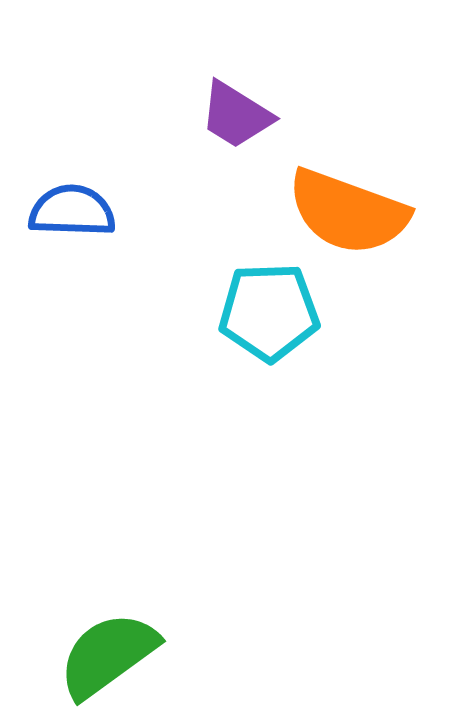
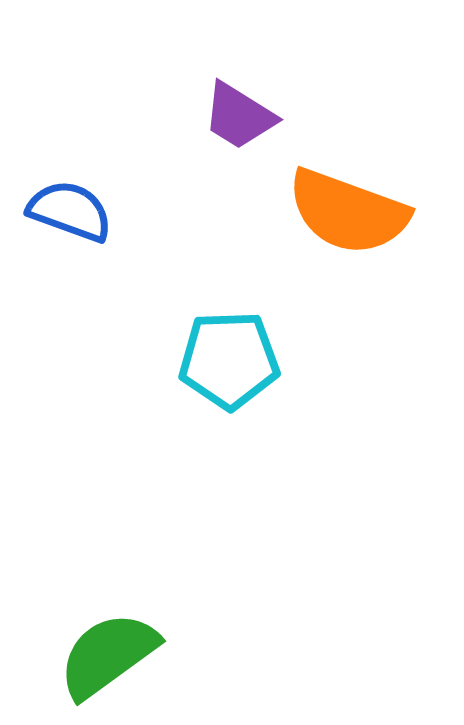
purple trapezoid: moved 3 px right, 1 px down
blue semicircle: moved 2 px left; rotated 18 degrees clockwise
cyan pentagon: moved 40 px left, 48 px down
